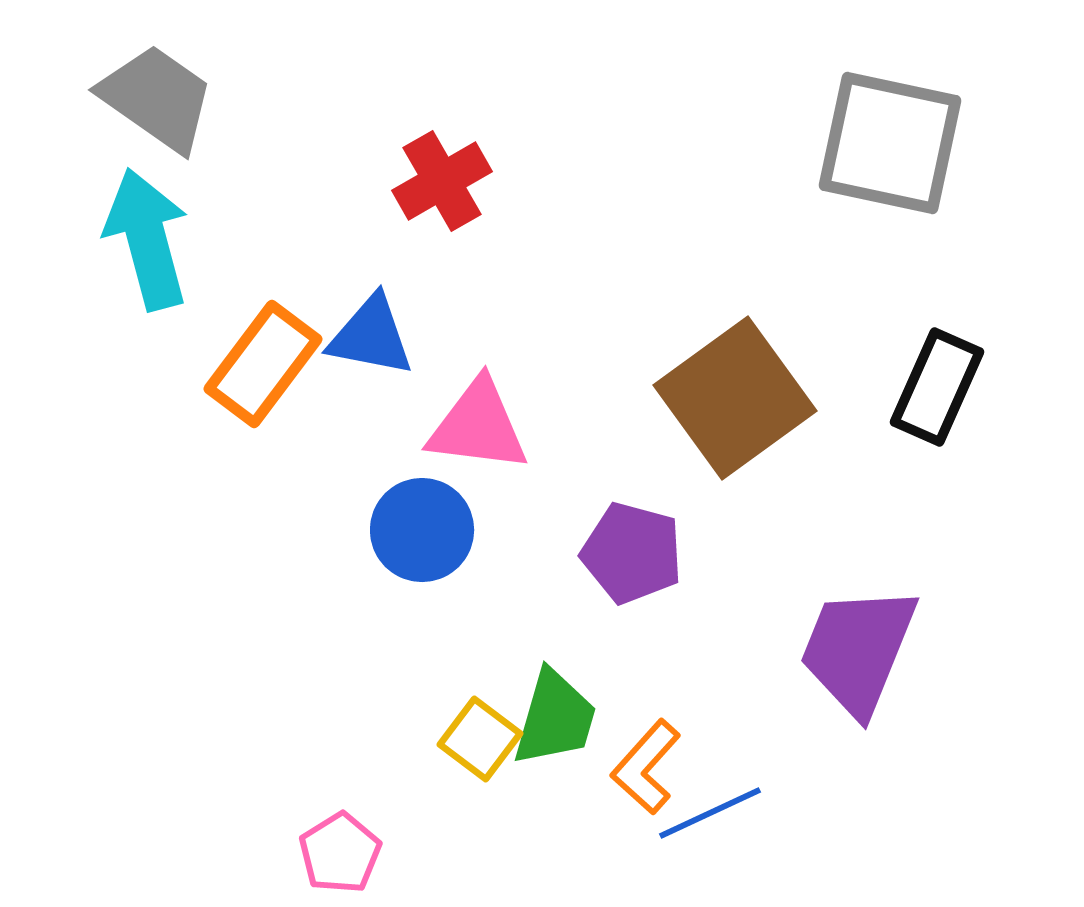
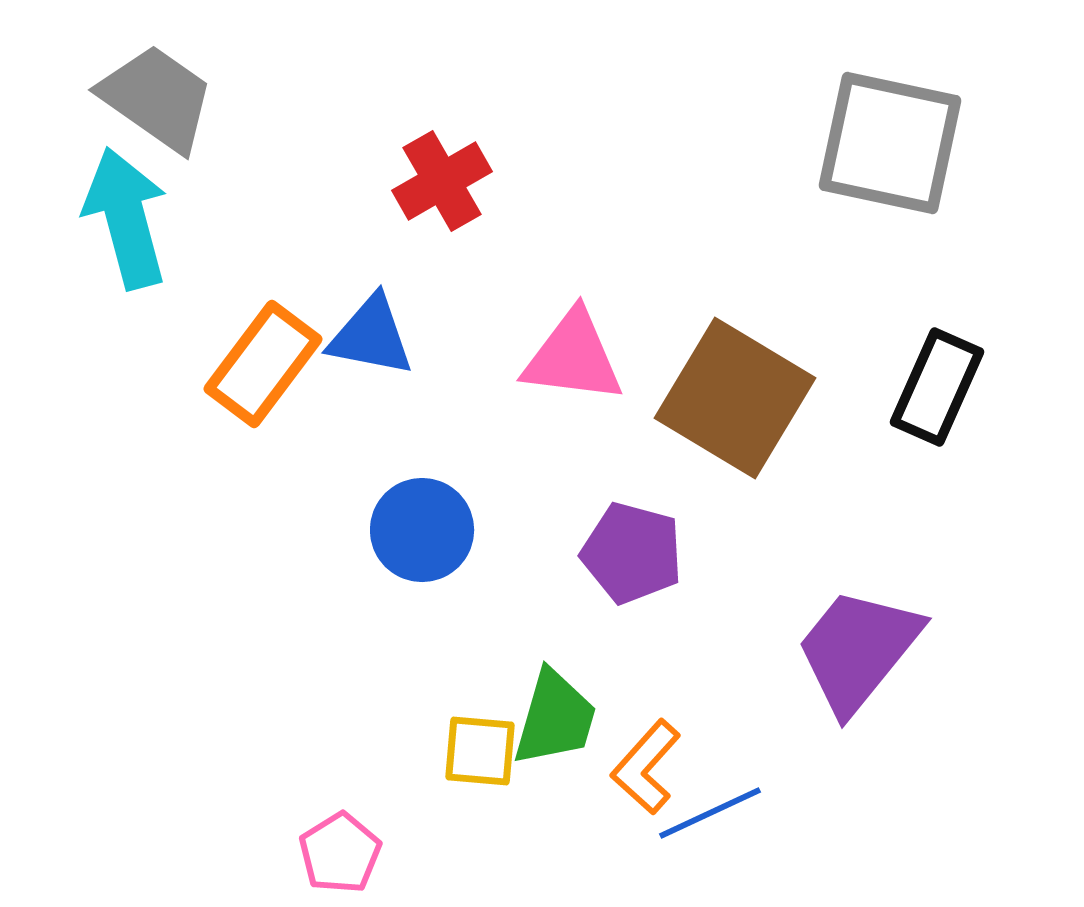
cyan arrow: moved 21 px left, 21 px up
brown square: rotated 23 degrees counterclockwise
pink triangle: moved 95 px right, 69 px up
purple trapezoid: rotated 17 degrees clockwise
yellow square: moved 12 px down; rotated 32 degrees counterclockwise
